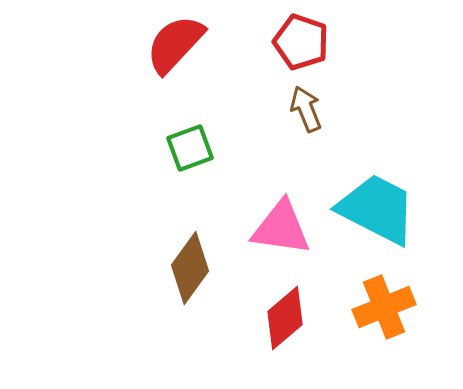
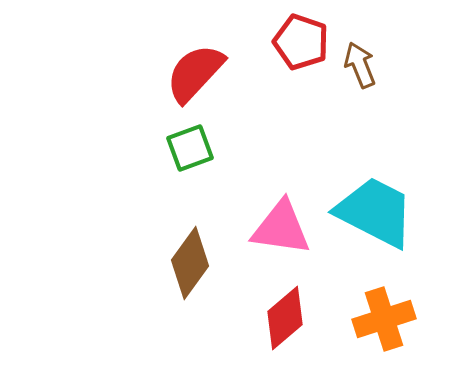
red semicircle: moved 20 px right, 29 px down
brown arrow: moved 54 px right, 44 px up
cyan trapezoid: moved 2 px left, 3 px down
brown diamond: moved 5 px up
orange cross: moved 12 px down; rotated 4 degrees clockwise
